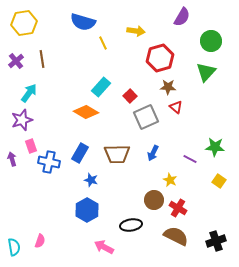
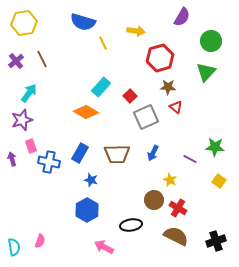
brown line: rotated 18 degrees counterclockwise
